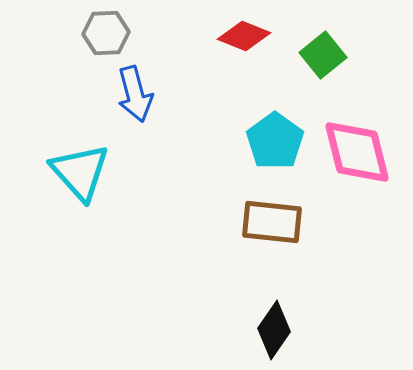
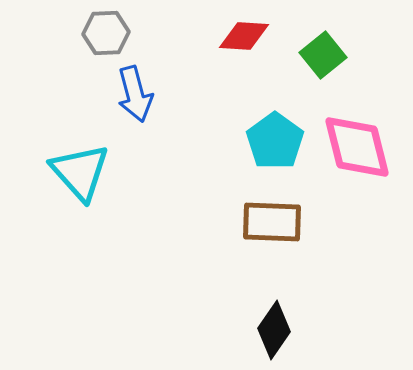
red diamond: rotated 18 degrees counterclockwise
pink diamond: moved 5 px up
brown rectangle: rotated 4 degrees counterclockwise
